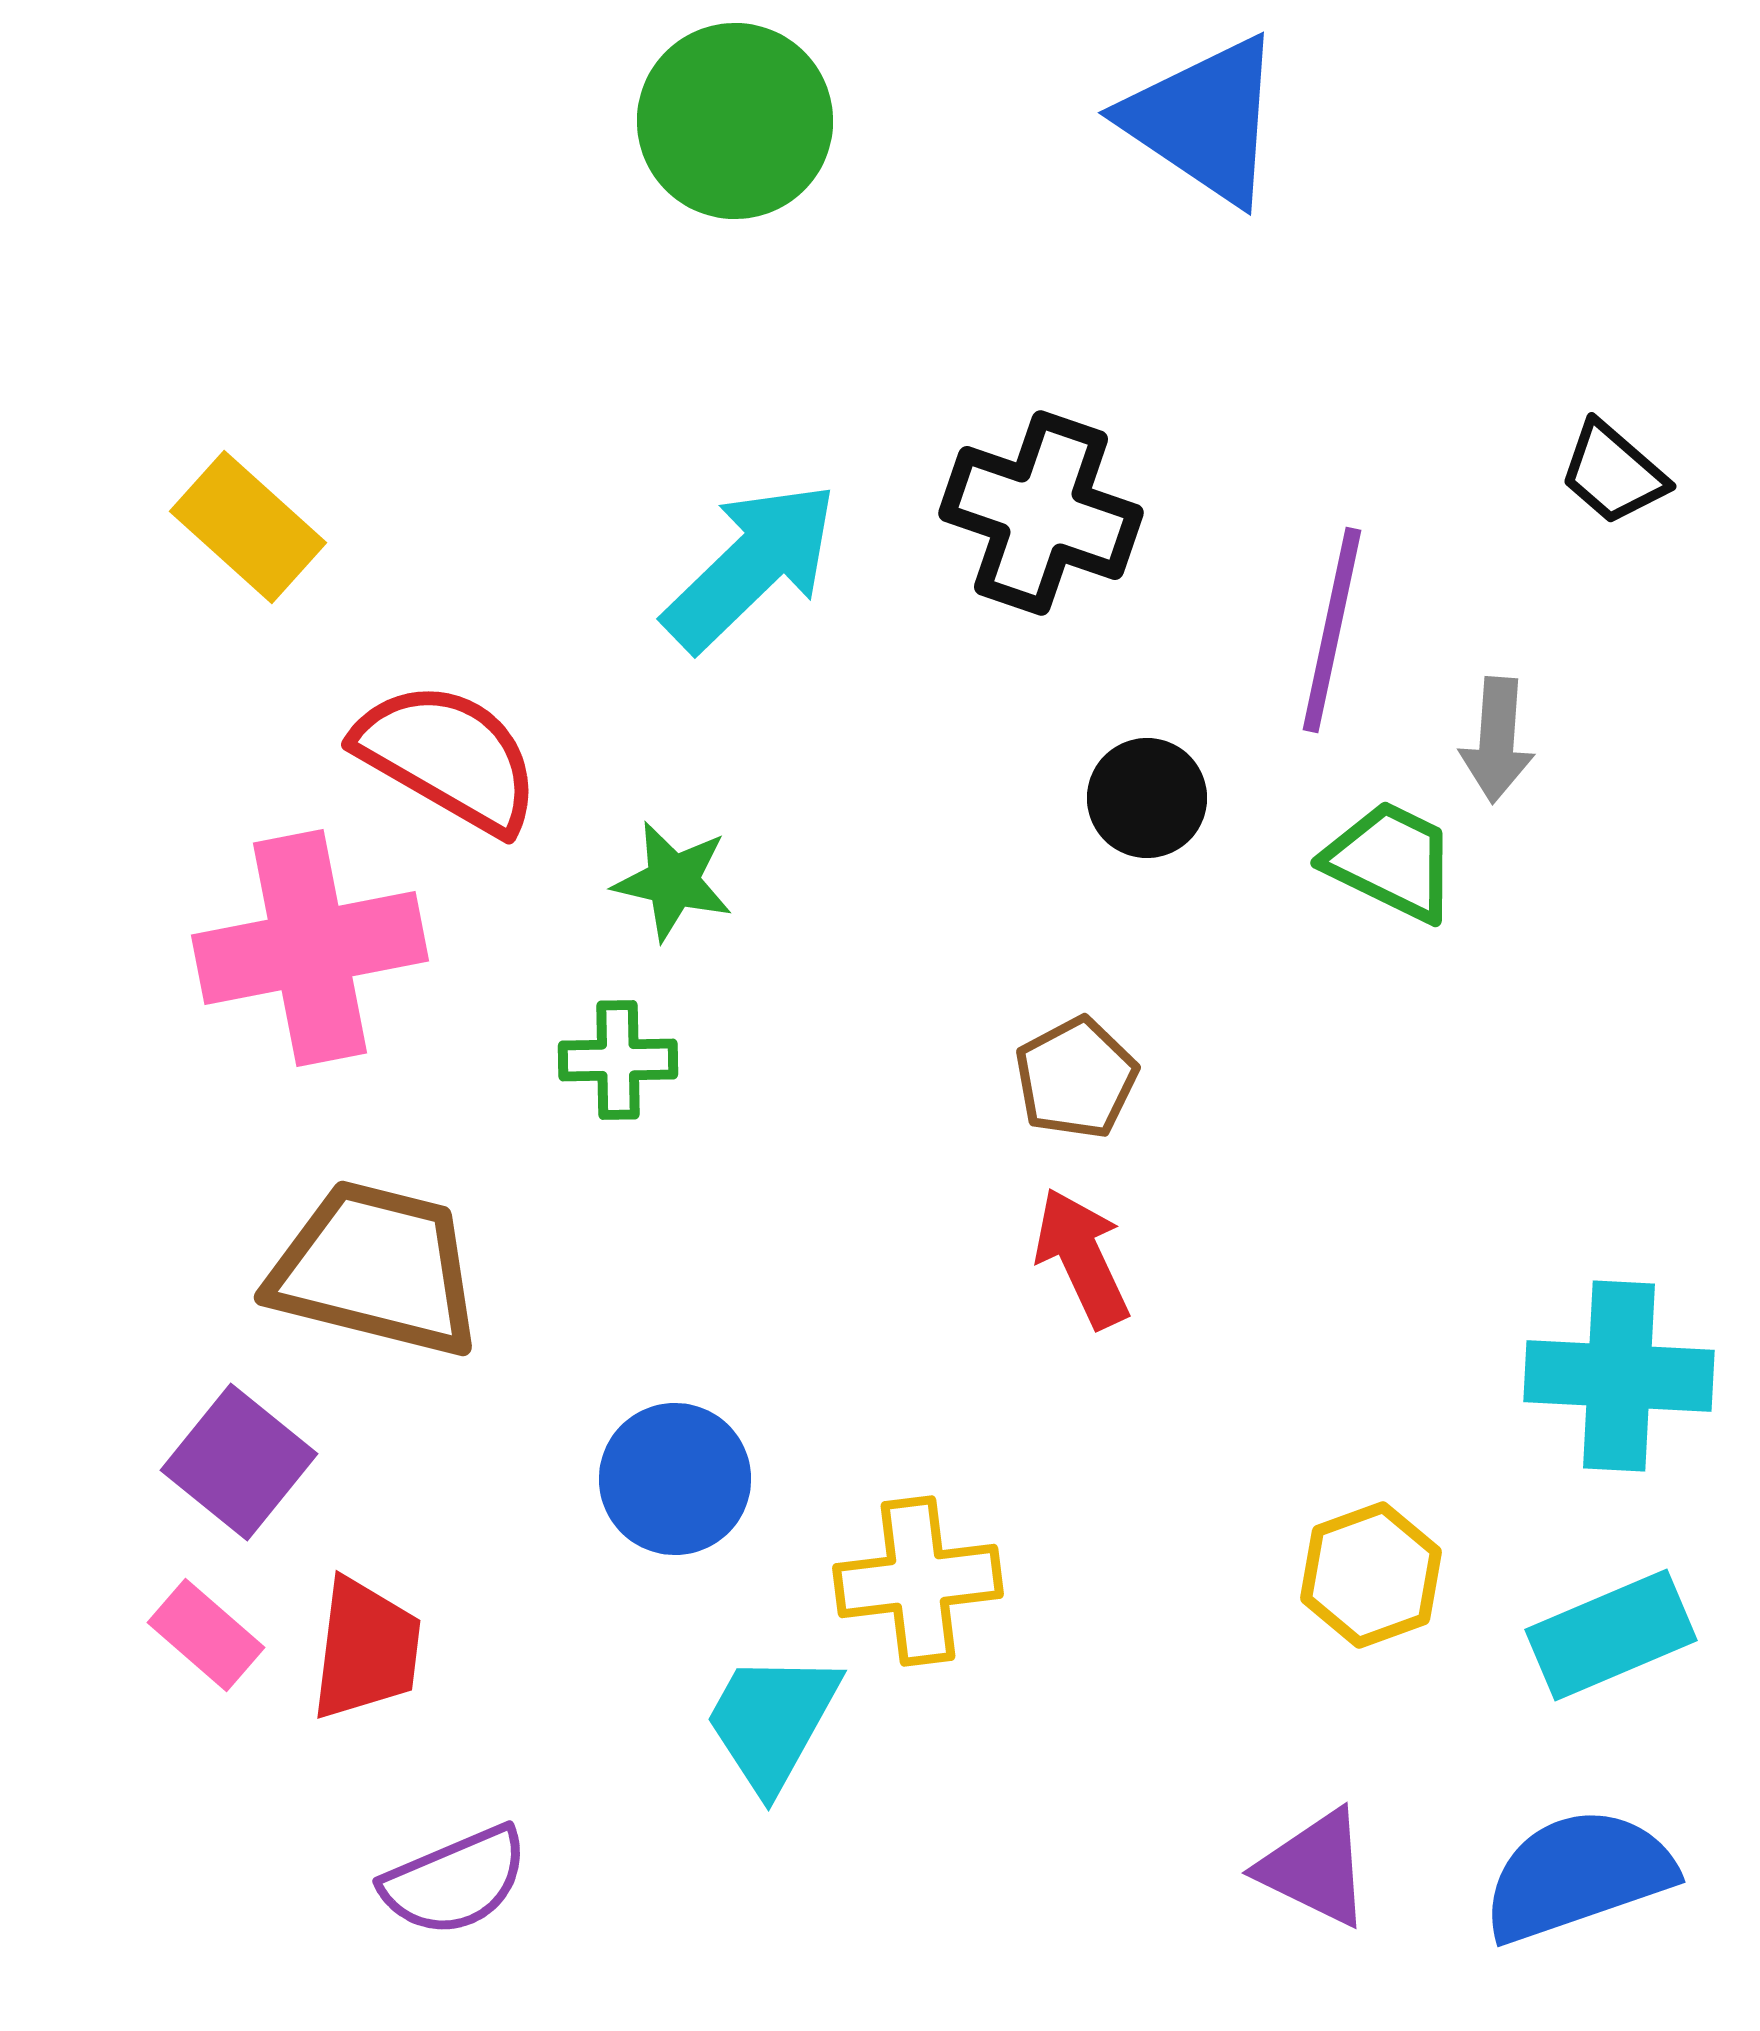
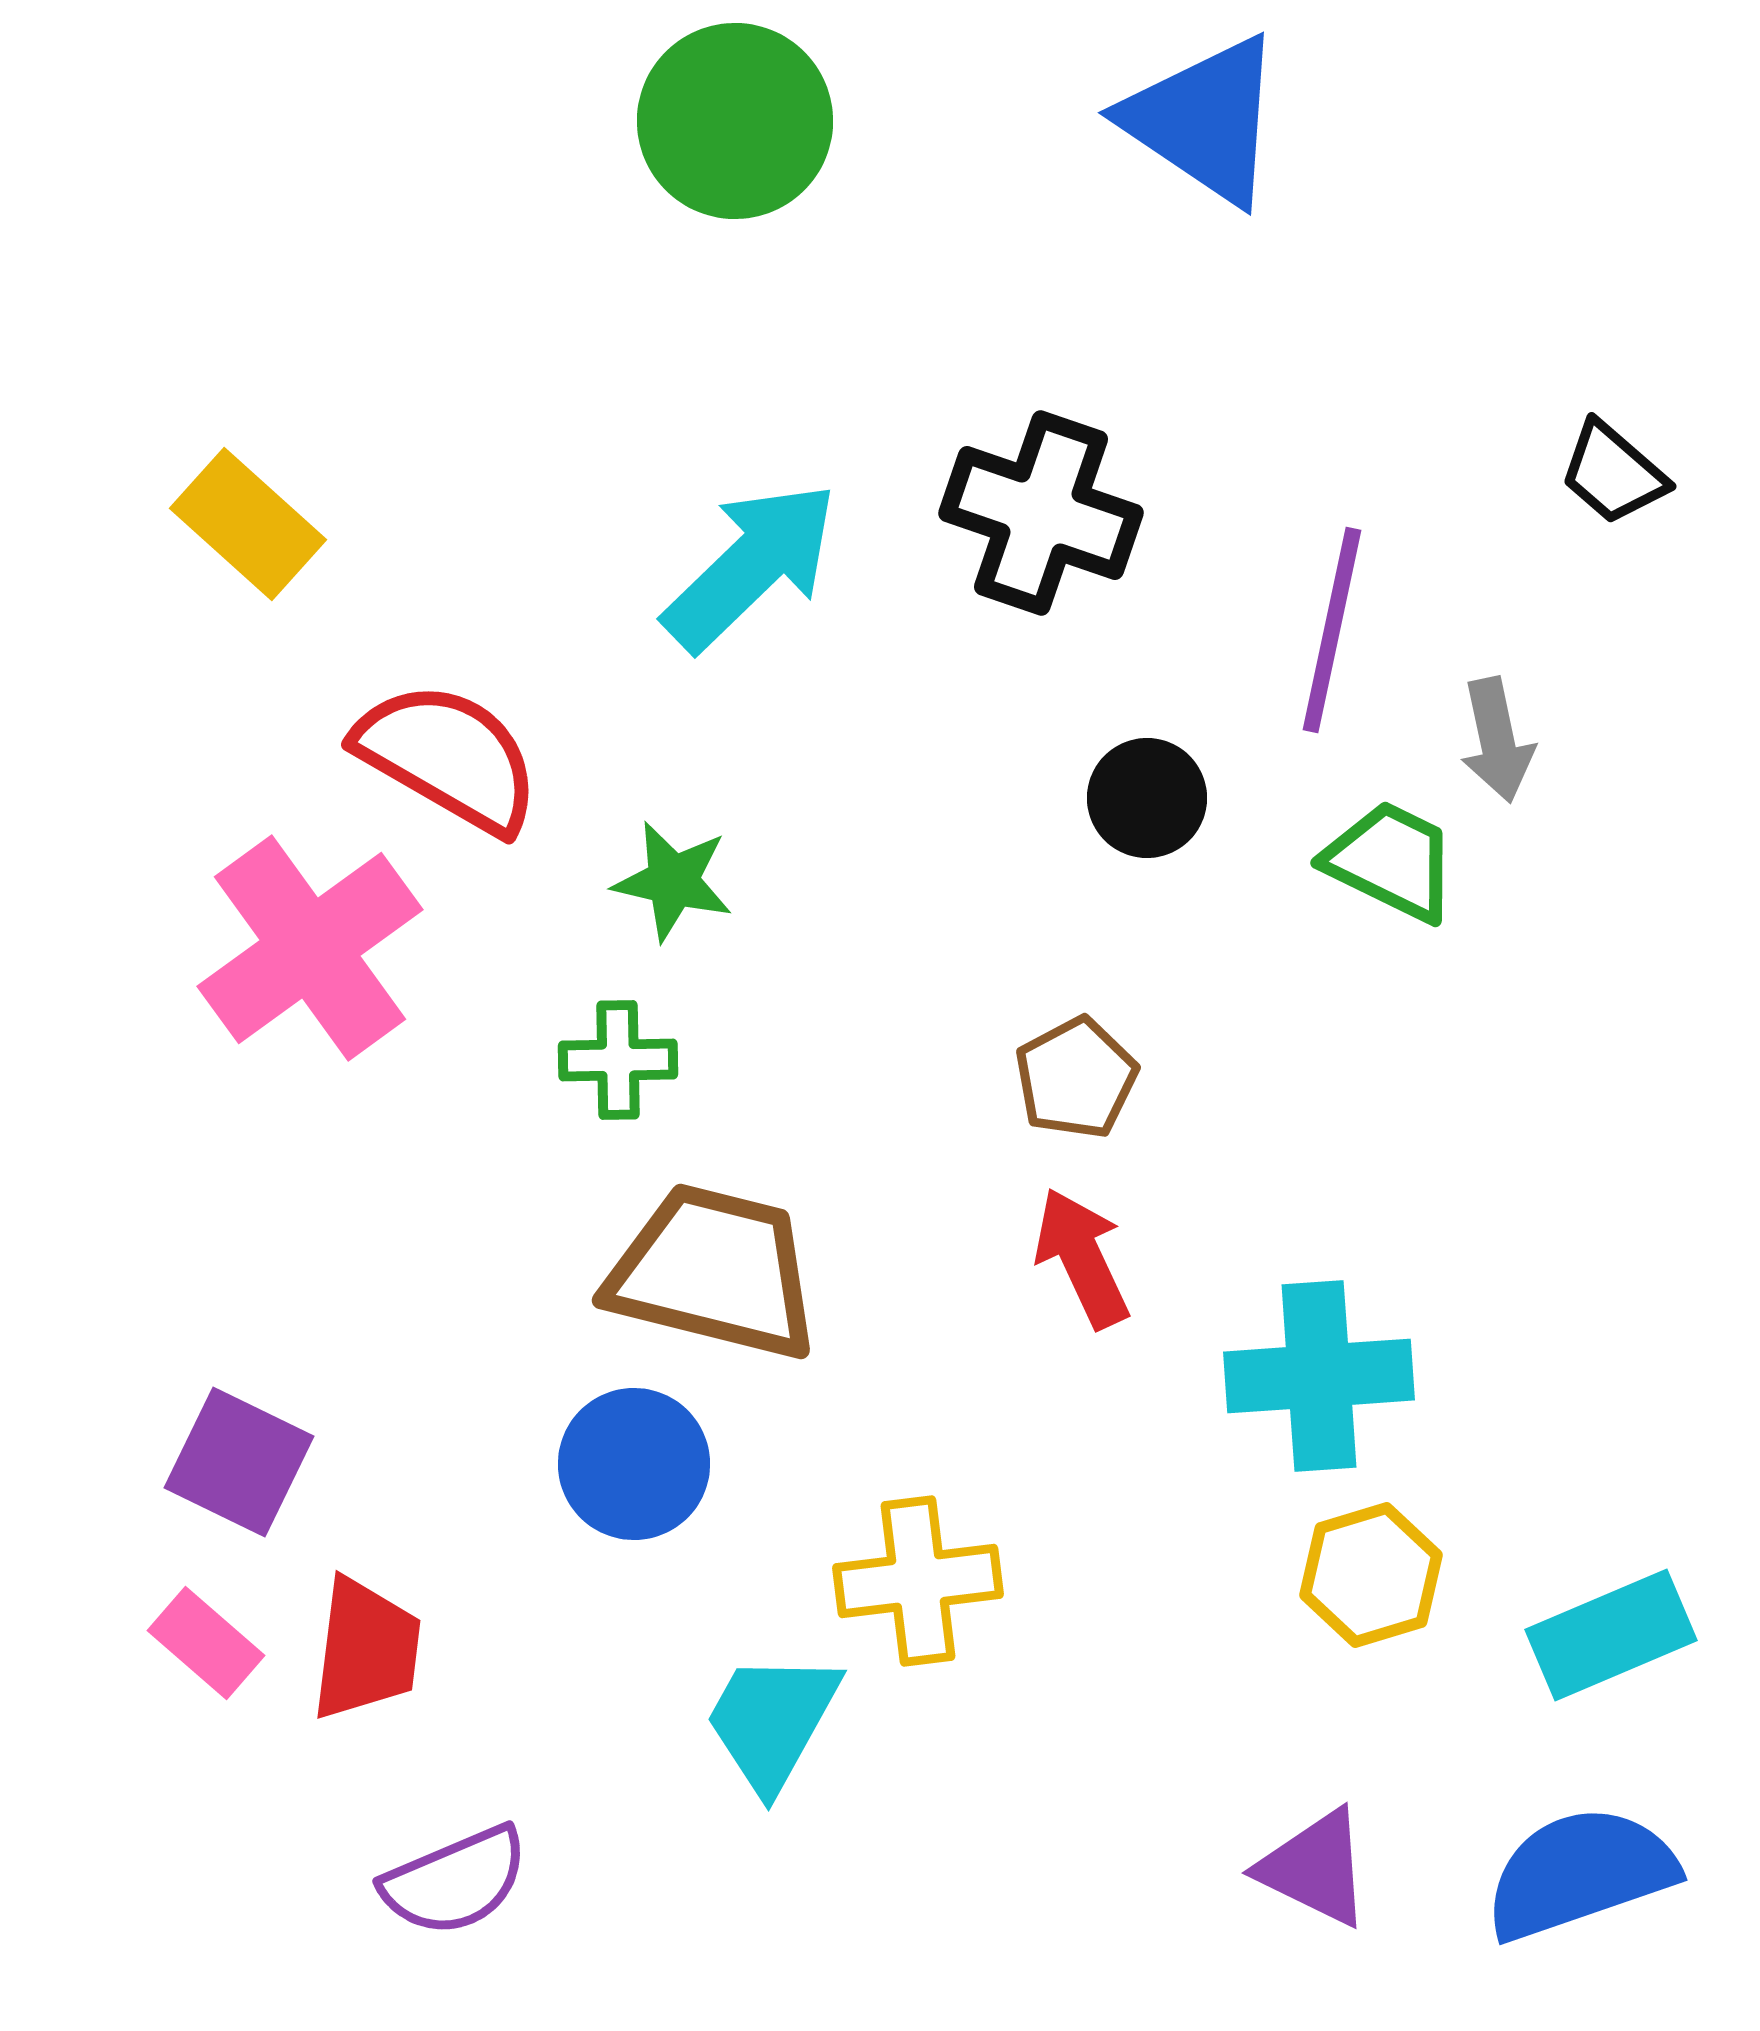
yellow rectangle: moved 3 px up
gray arrow: rotated 16 degrees counterclockwise
pink cross: rotated 25 degrees counterclockwise
brown trapezoid: moved 338 px right, 3 px down
cyan cross: moved 300 px left; rotated 7 degrees counterclockwise
purple square: rotated 13 degrees counterclockwise
blue circle: moved 41 px left, 15 px up
yellow hexagon: rotated 3 degrees clockwise
pink rectangle: moved 8 px down
blue semicircle: moved 2 px right, 2 px up
